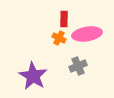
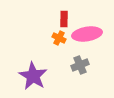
gray cross: moved 2 px right, 1 px up
